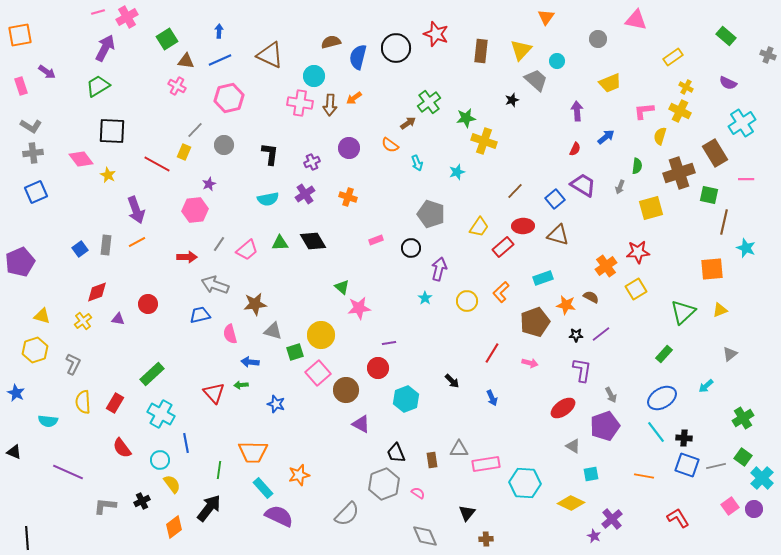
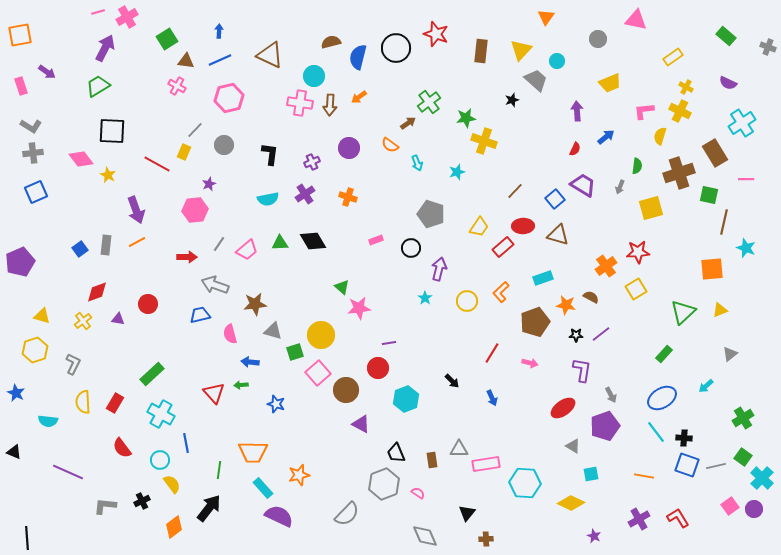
gray cross at (768, 55): moved 8 px up
orange arrow at (354, 98): moved 5 px right, 1 px up
purple cross at (612, 519): moved 27 px right; rotated 10 degrees clockwise
